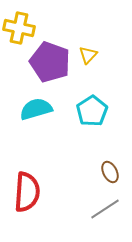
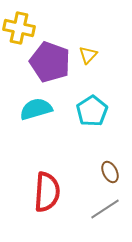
red semicircle: moved 20 px right
